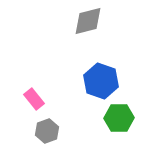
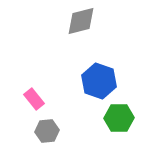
gray diamond: moved 7 px left
blue hexagon: moved 2 px left
gray hexagon: rotated 15 degrees clockwise
